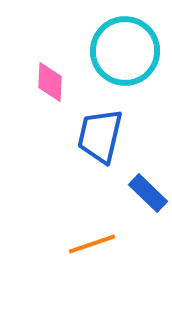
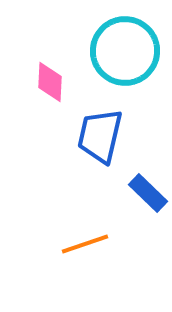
orange line: moved 7 px left
